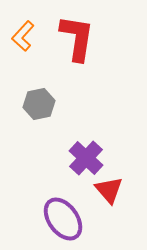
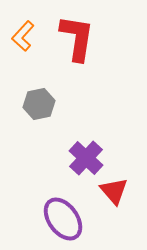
red triangle: moved 5 px right, 1 px down
